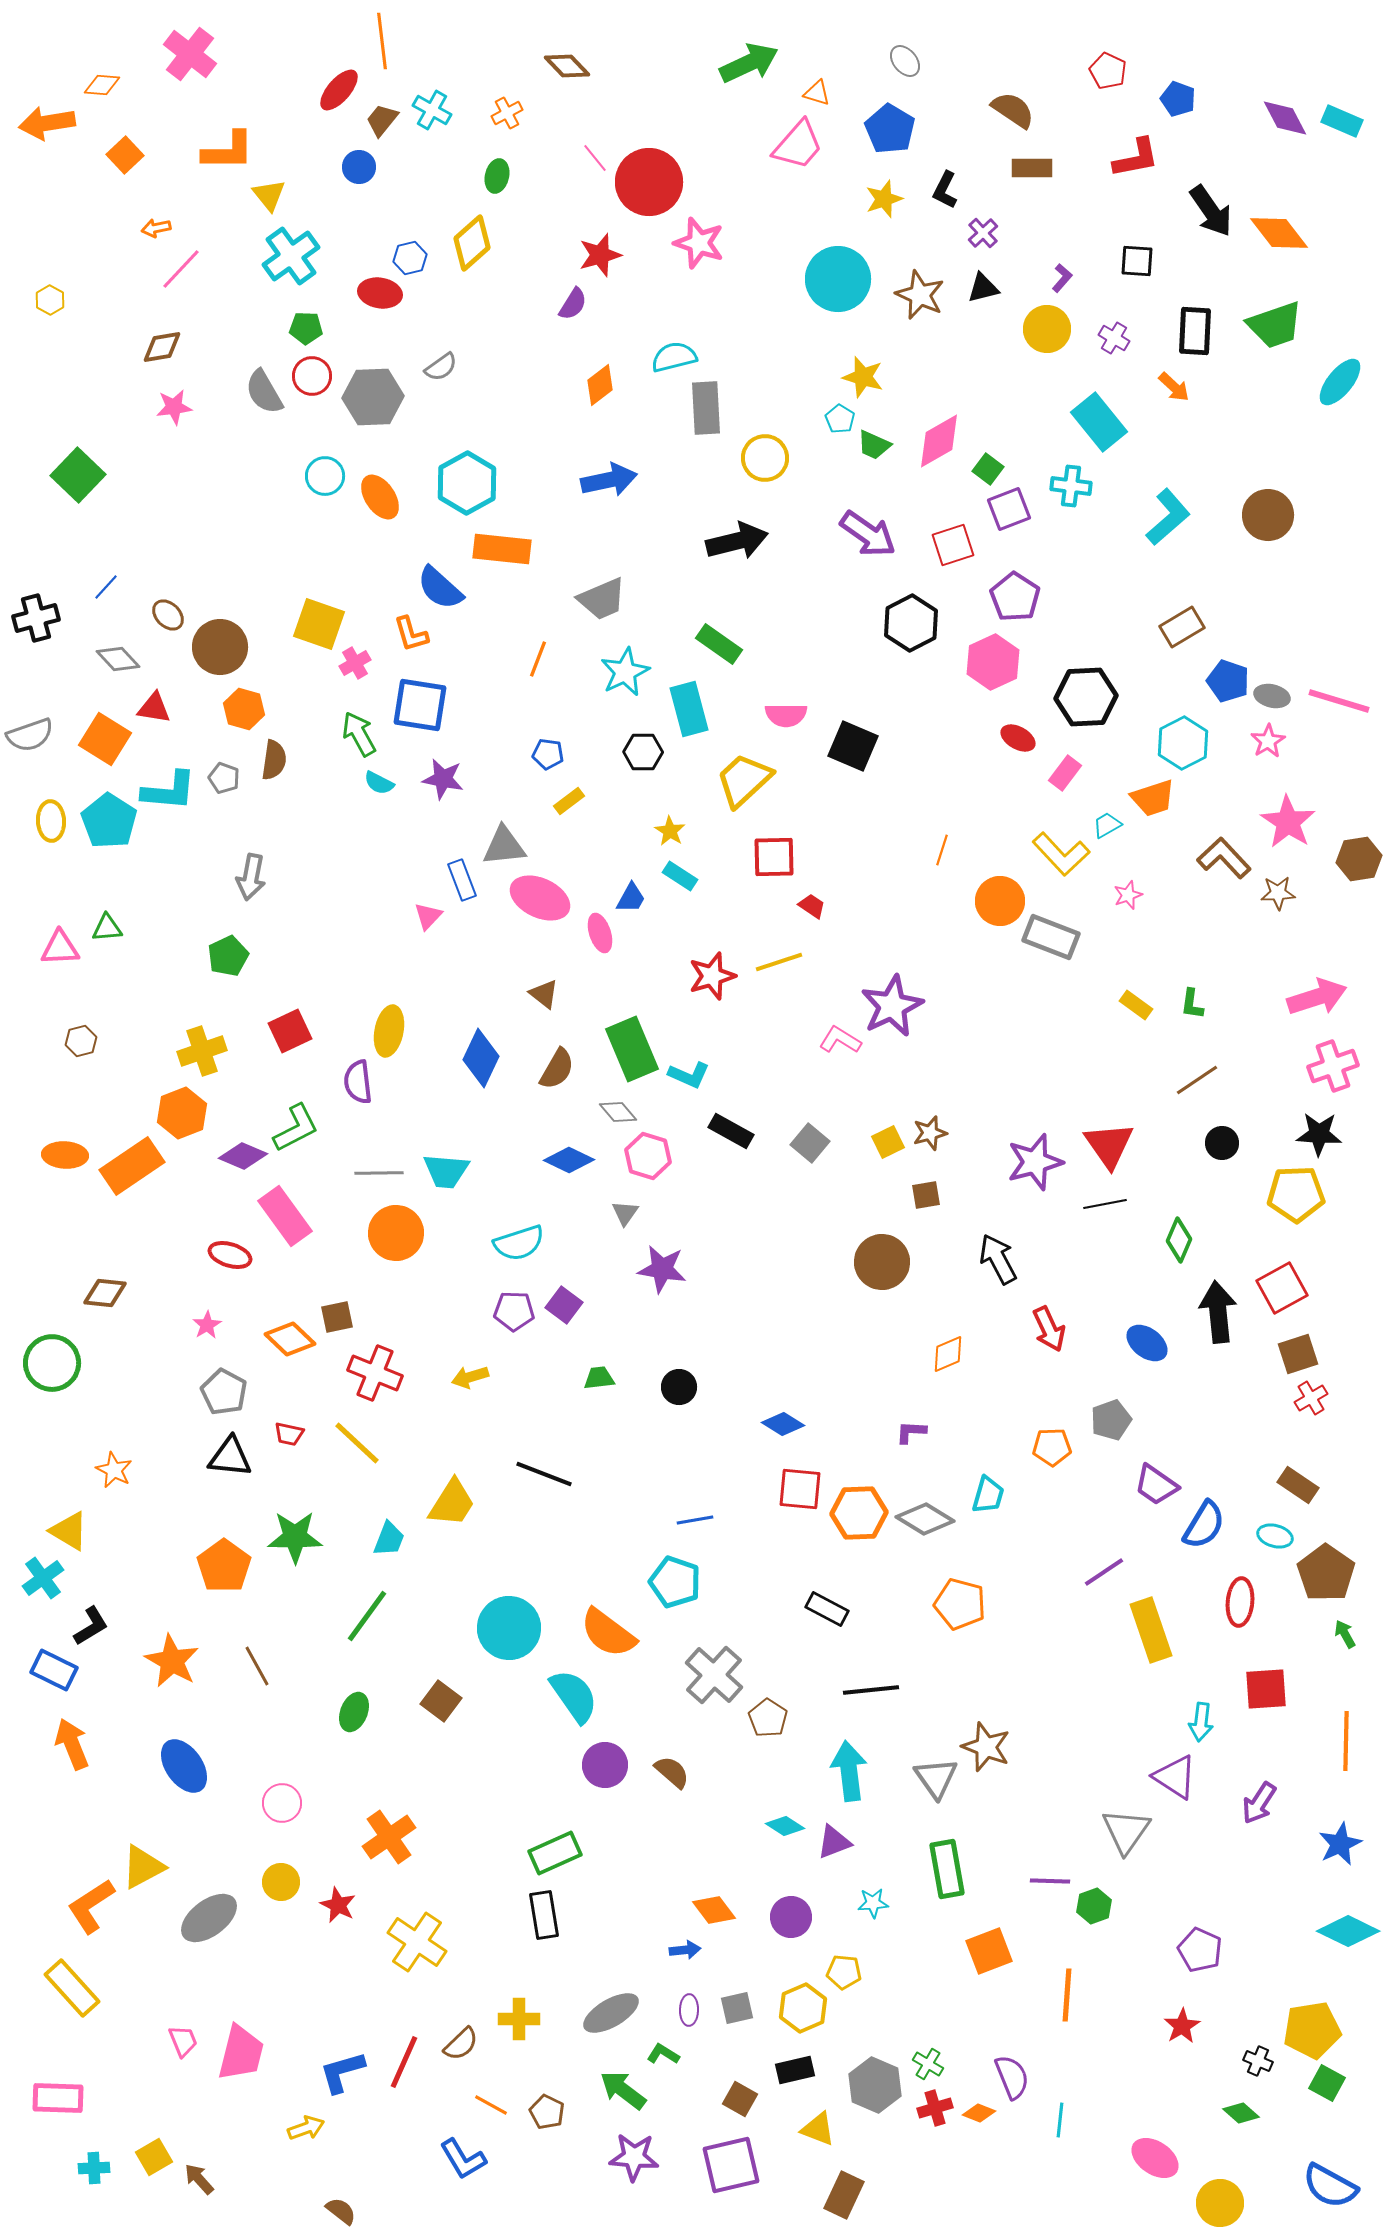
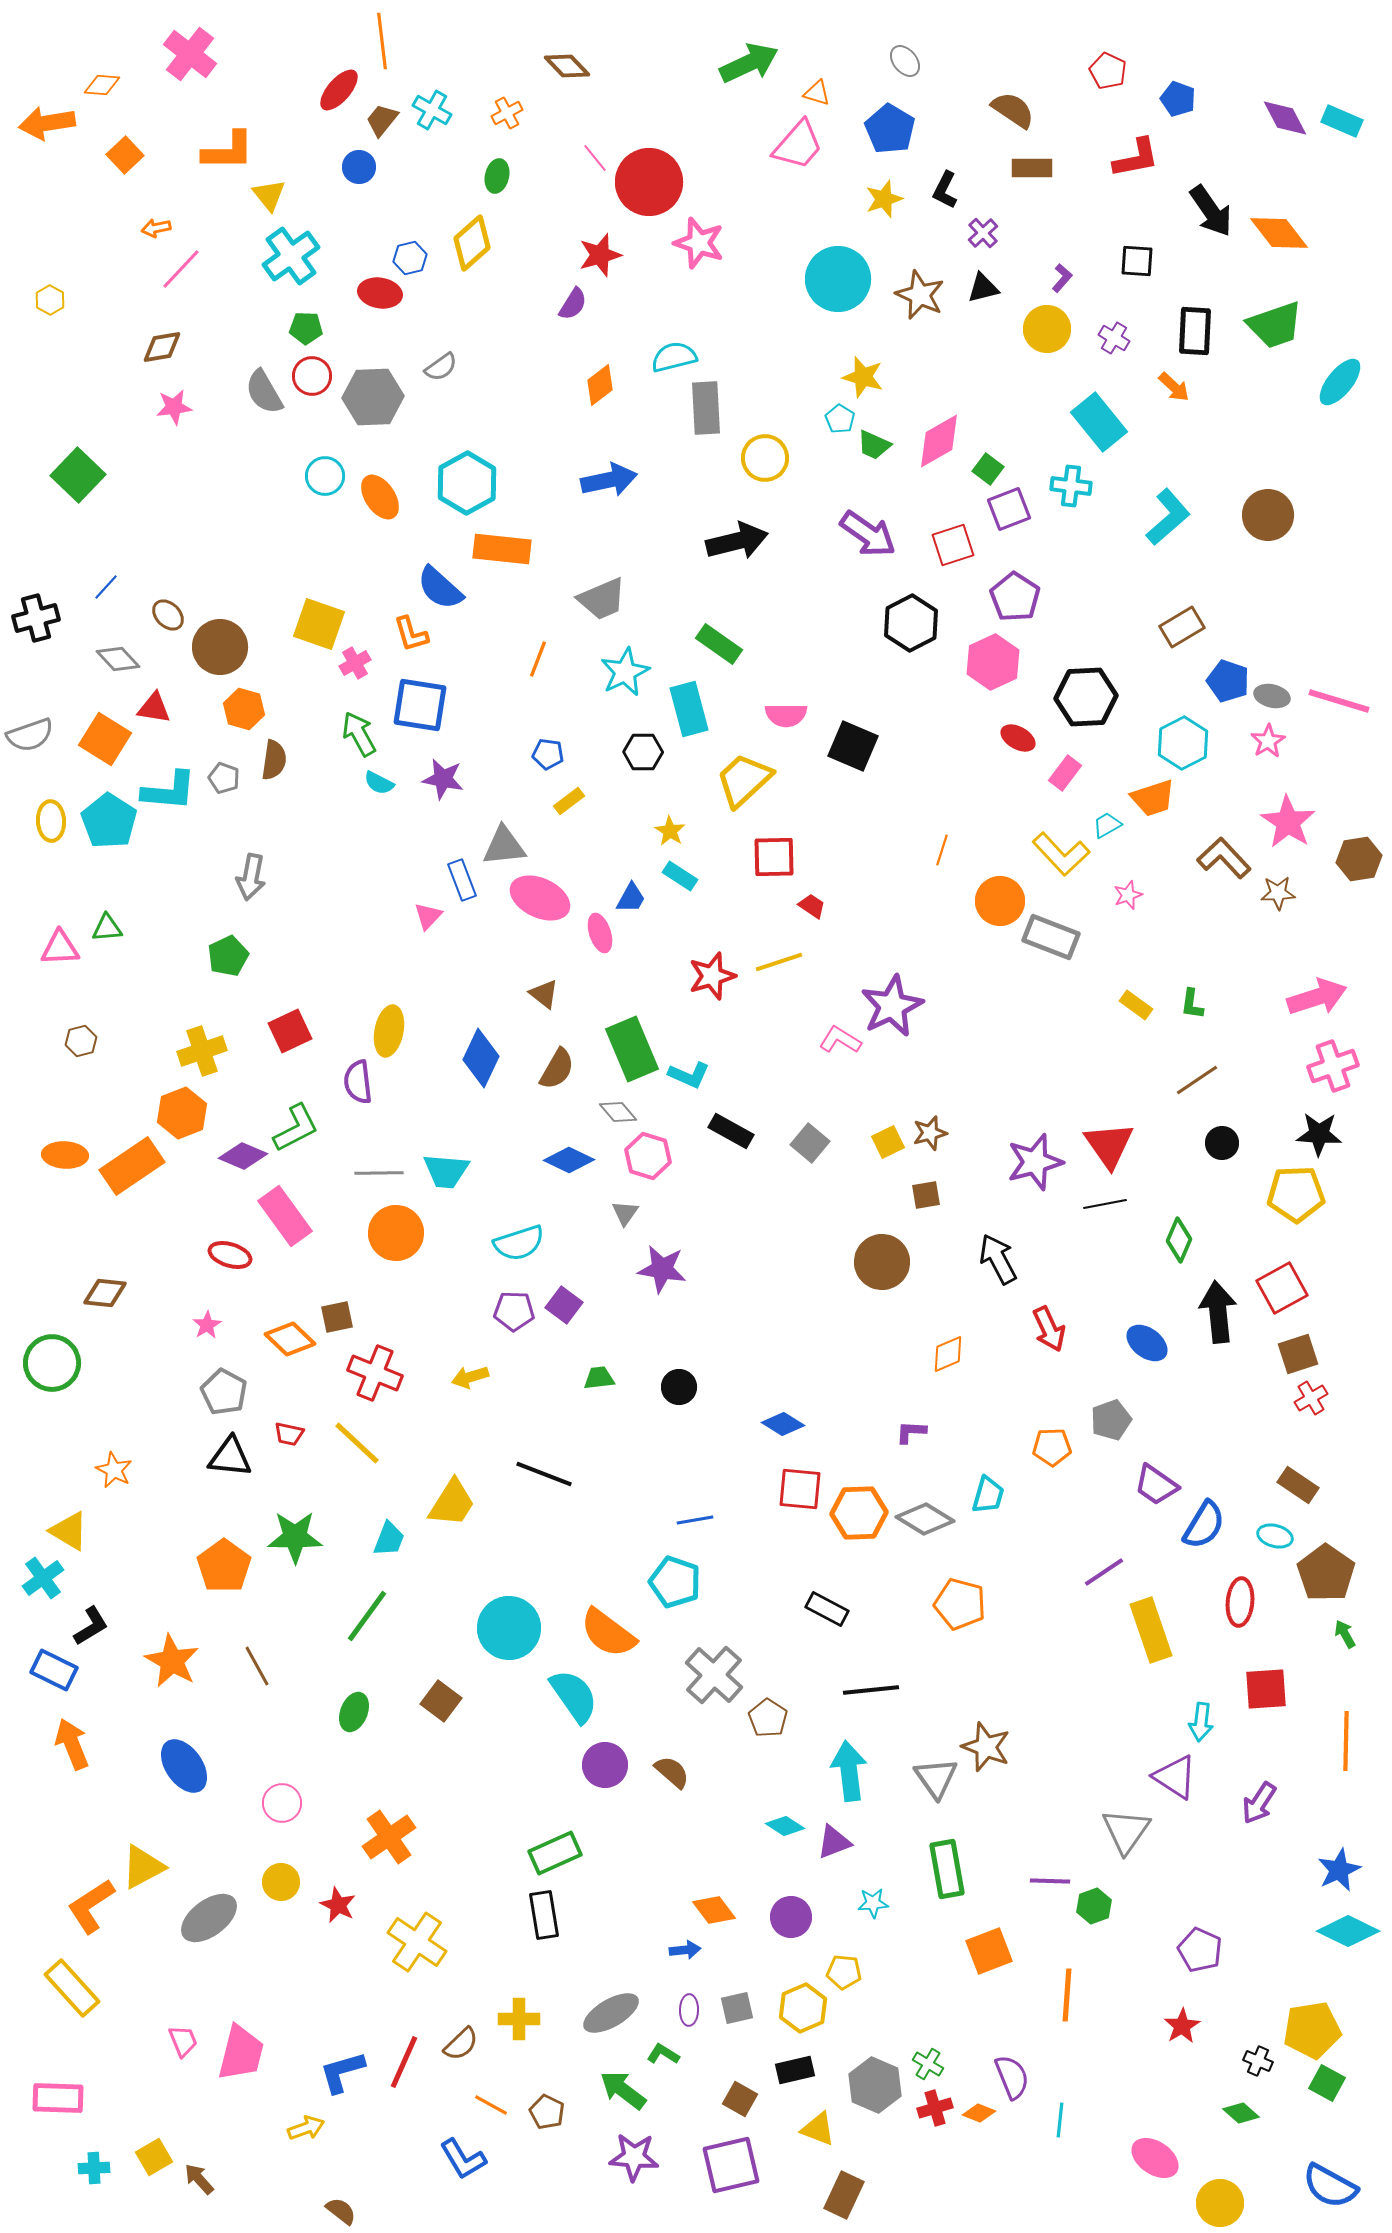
blue star at (1340, 1844): moved 1 px left, 26 px down
